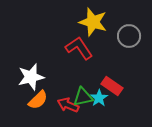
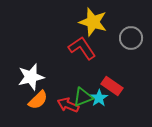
gray circle: moved 2 px right, 2 px down
red L-shape: moved 3 px right
green triangle: rotated 10 degrees counterclockwise
